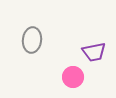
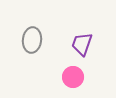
purple trapezoid: moved 12 px left, 8 px up; rotated 120 degrees clockwise
